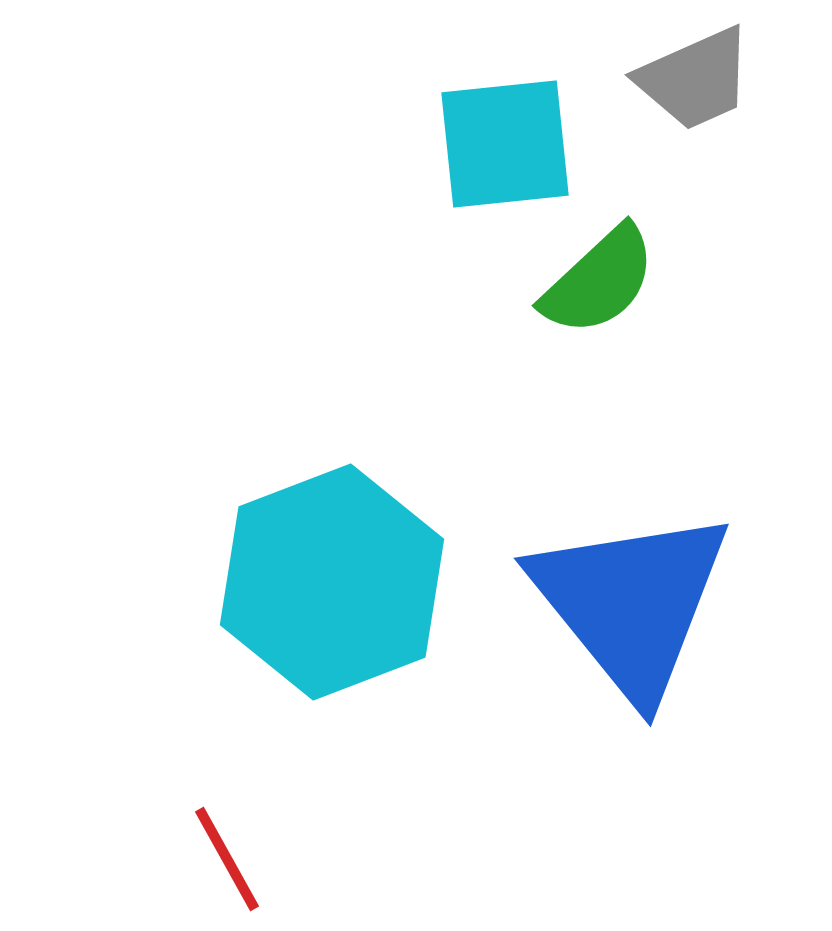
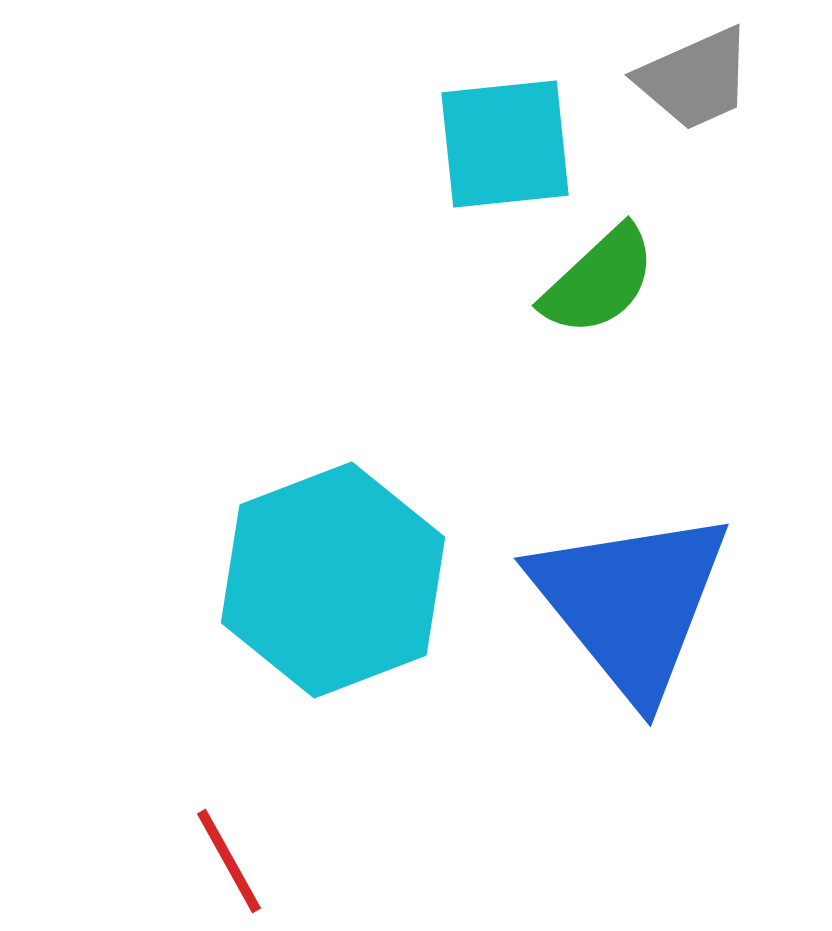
cyan hexagon: moved 1 px right, 2 px up
red line: moved 2 px right, 2 px down
